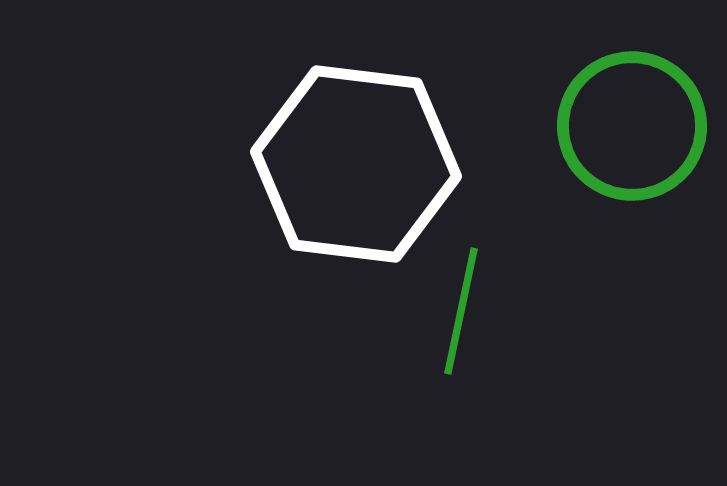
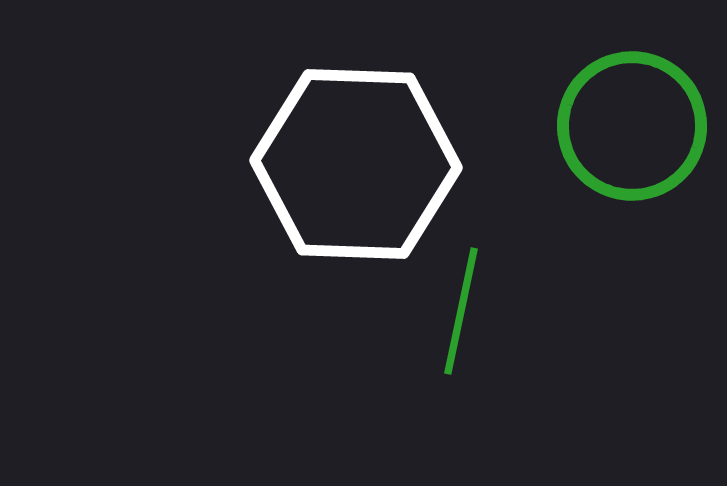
white hexagon: rotated 5 degrees counterclockwise
